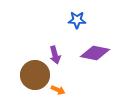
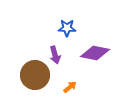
blue star: moved 10 px left, 8 px down
orange arrow: moved 12 px right, 3 px up; rotated 64 degrees counterclockwise
